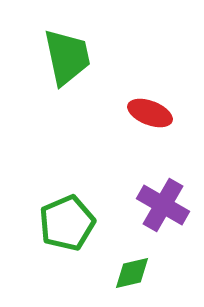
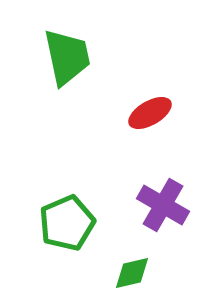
red ellipse: rotated 51 degrees counterclockwise
